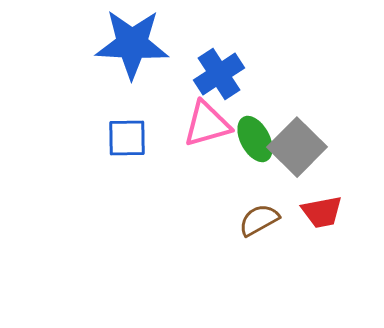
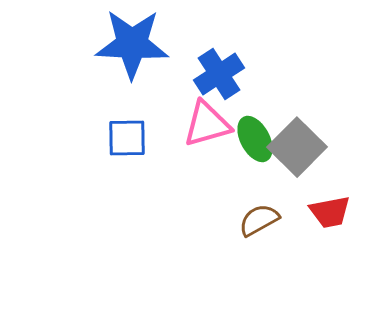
red trapezoid: moved 8 px right
